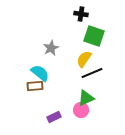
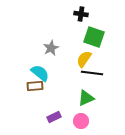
green square: moved 1 px down
black line: rotated 30 degrees clockwise
pink circle: moved 11 px down
